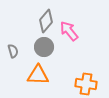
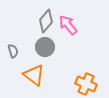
pink arrow: moved 1 px left, 6 px up
gray circle: moved 1 px right
orange triangle: moved 4 px left; rotated 35 degrees clockwise
orange cross: rotated 15 degrees clockwise
